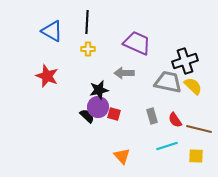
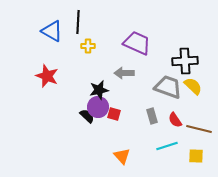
black line: moved 9 px left
yellow cross: moved 3 px up
black cross: rotated 15 degrees clockwise
gray trapezoid: moved 5 px down; rotated 8 degrees clockwise
